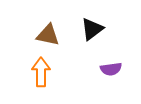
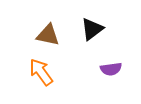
orange arrow: rotated 36 degrees counterclockwise
